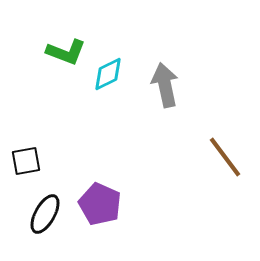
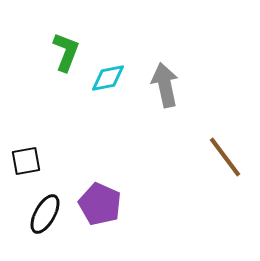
green L-shape: rotated 90 degrees counterclockwise
cyan diamond: moved 4 px down; rotated 15 degrees clockwise
